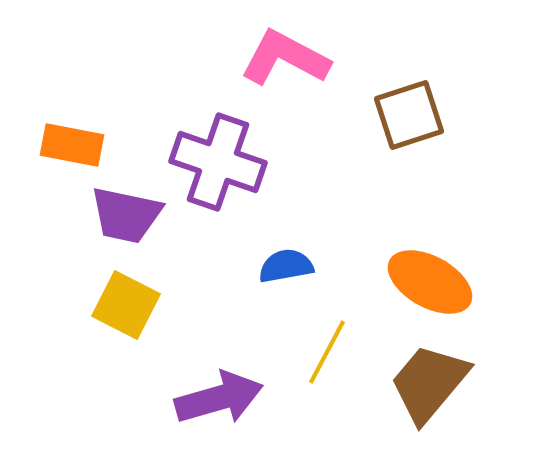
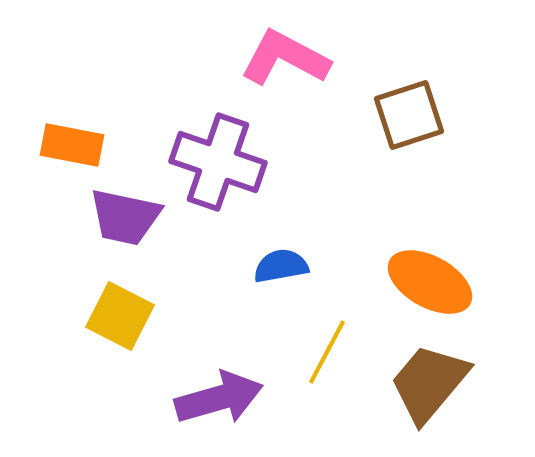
purple trapezoid: moved 1 px left, 2 px down
blue semicircle: moved 5 px left
yellow square: moved 6 px left, 11 px down
